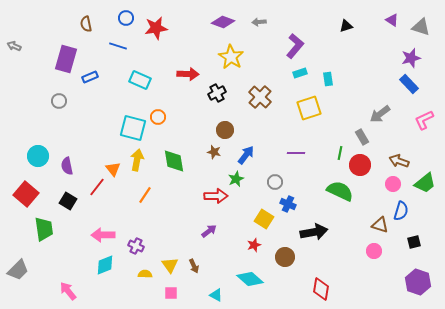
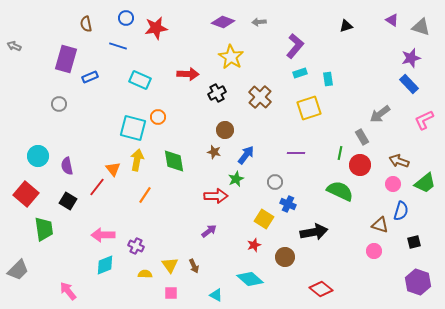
gray circle at (59, 101): moved 3 px down
red diamond at (321, 289): rotated 60 degrees counterclockwise
